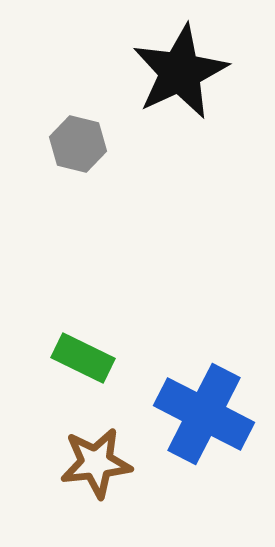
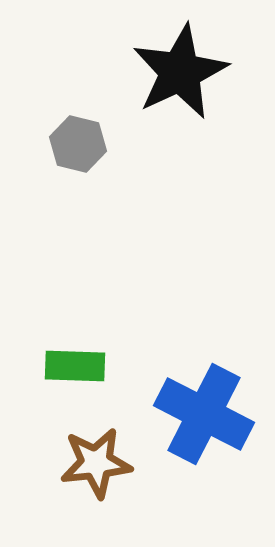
green rectangle: moved 8 px left, 8 px down; rotated 24 degrees counterclockwise
